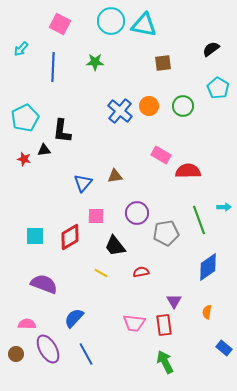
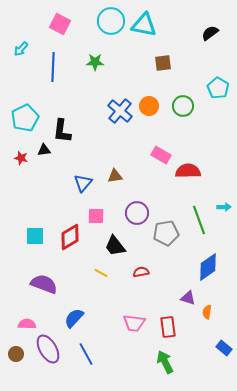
black semicircle at (211, 49): moved 1 px left, 16 px up
red star at (24, 159): moved 3 px left, 1 px up
purple triangle at (174, 301): moved 14 px right, 3 px up; rotated 42 degrees counterclockwise
red rectangle at (164, 325): moved 4 px right, 2 px down
